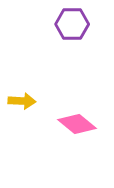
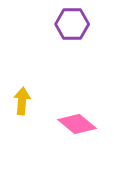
yellow arrow: rotated 88 degrees counterclockwise
